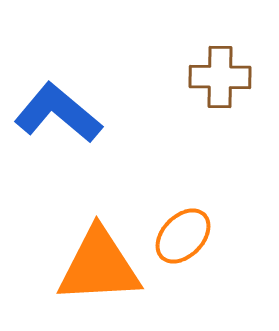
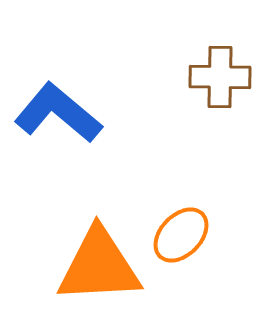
orange ellipse: moved 2 px left, 1 px up
